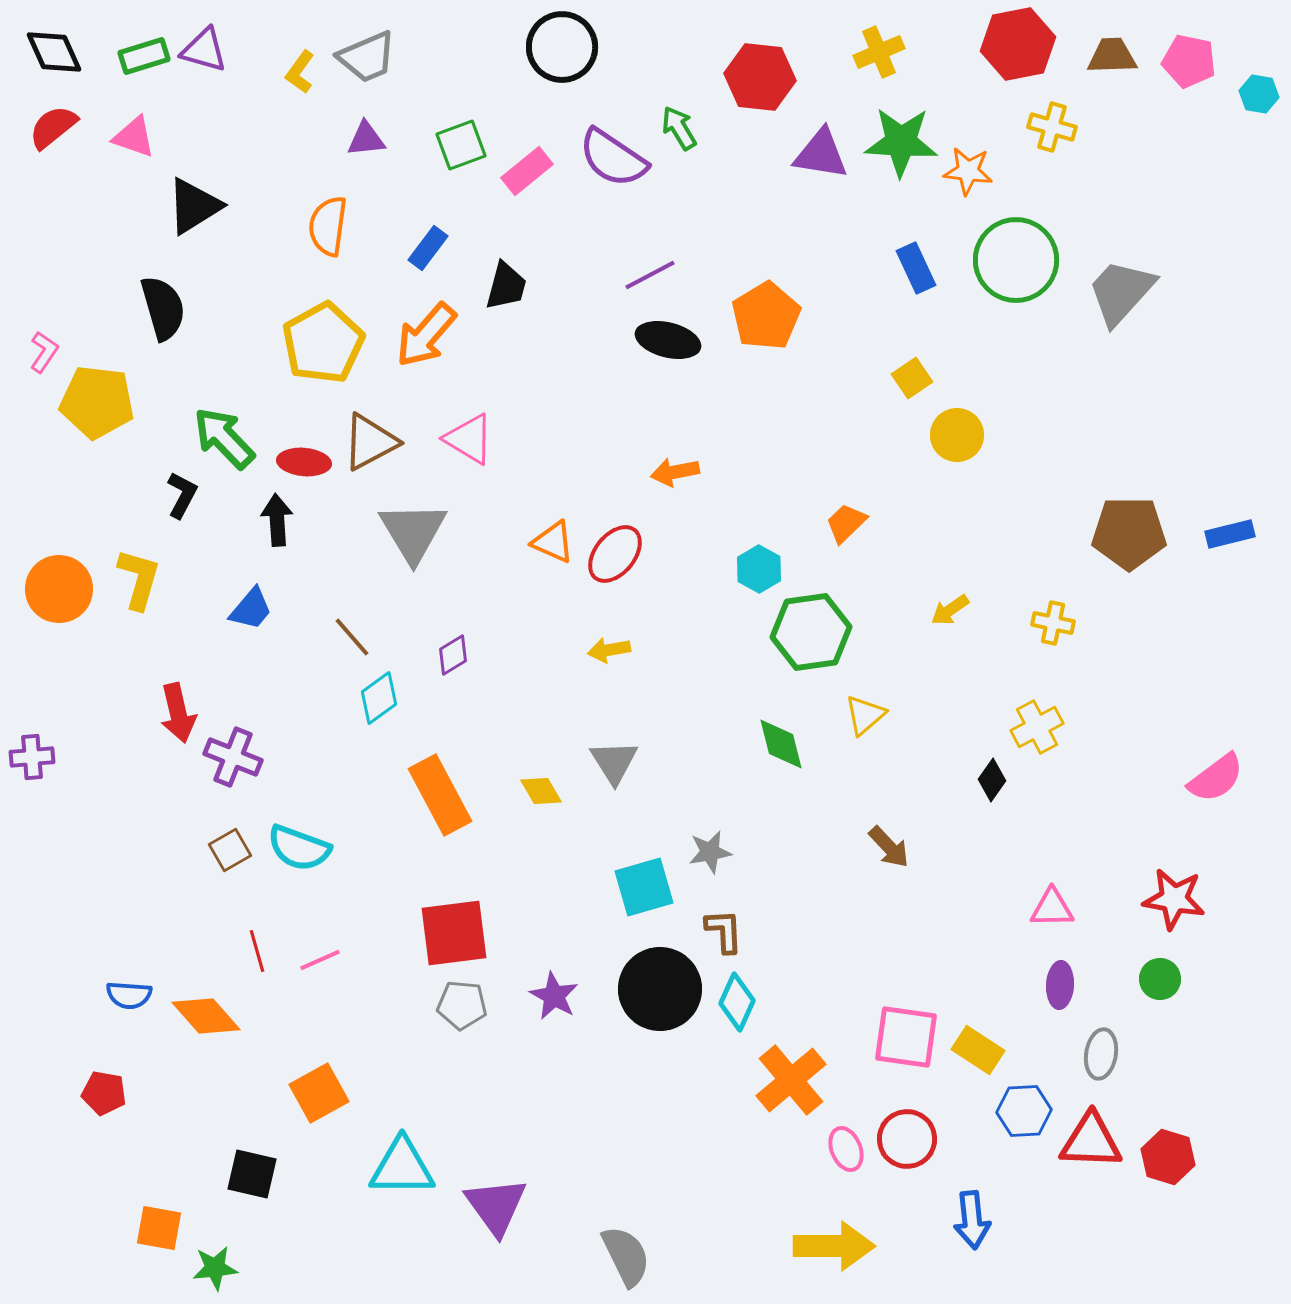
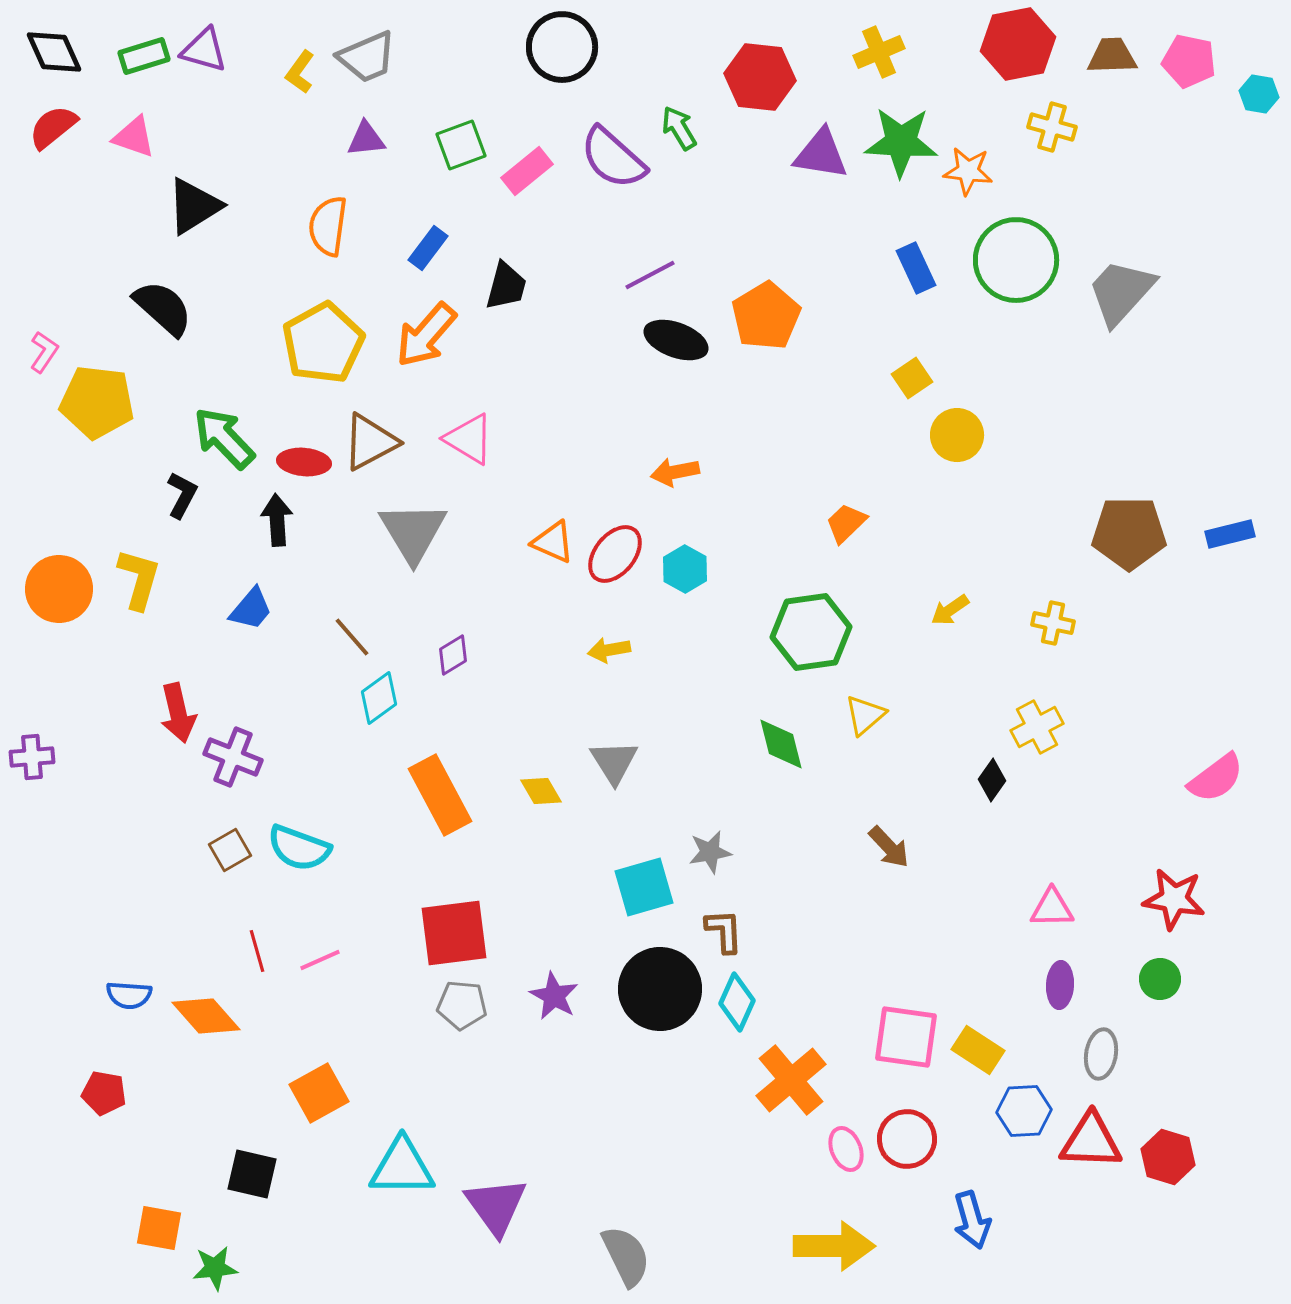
purple semicircle at (613, 158): rotated 8 degrees clockwise
black semicircle at (163, 308): rotated 32 degrees counterclockwise
black ellipse at (668, 340): moved 8 px right; rotated 6 degrees clockwise
cyan hexagon at (759, 569): moved 74 px left
blue arrow at (972, 1220): rotated 10 degrees counterclockwise
